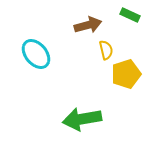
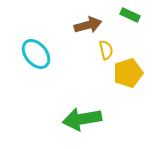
yellow pentagon: moved 2 px right, 1 px up
